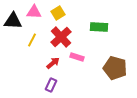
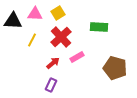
pink triangle: moved 1 px right, 2 px down
pink rectangle: rotated 48 degrees counterclockwise
